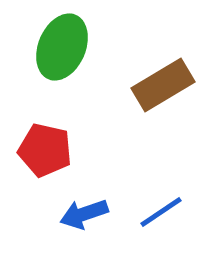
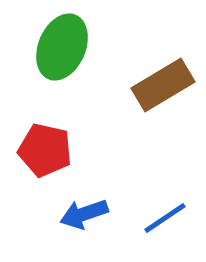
blue line: moved 4 px right, 6 px down
